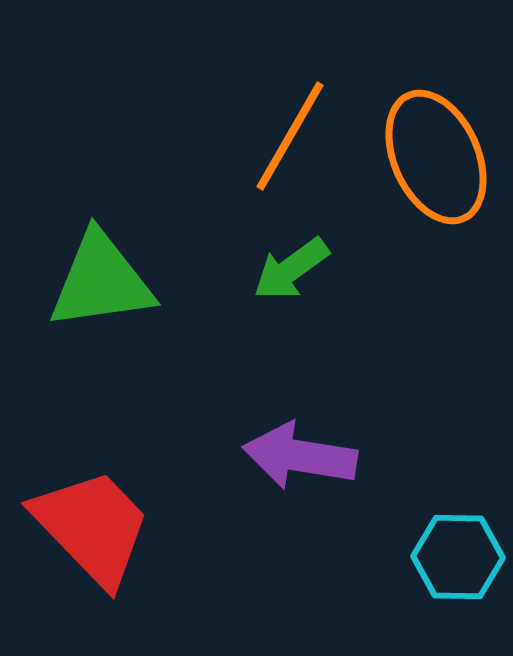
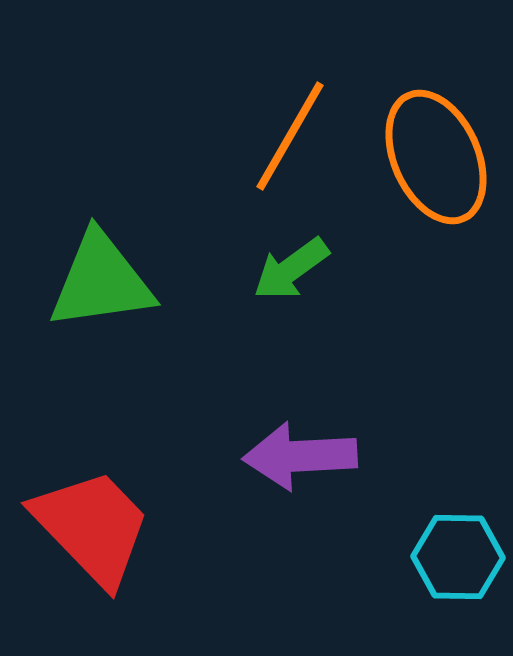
purple arrow: rotated 12 degrees counterclockwise
